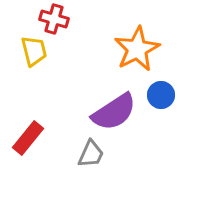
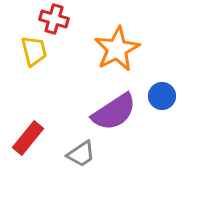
orange star: moved 20 px left
blue circle: moved 1 px right, 1 px down
gray trapezoid: moved 10 px left; rotated 32 degrees clockwise
